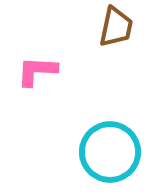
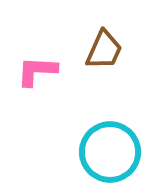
brown trapezoid: moved 12 px left, 23 px down; rotated 12 degrees clockwise
